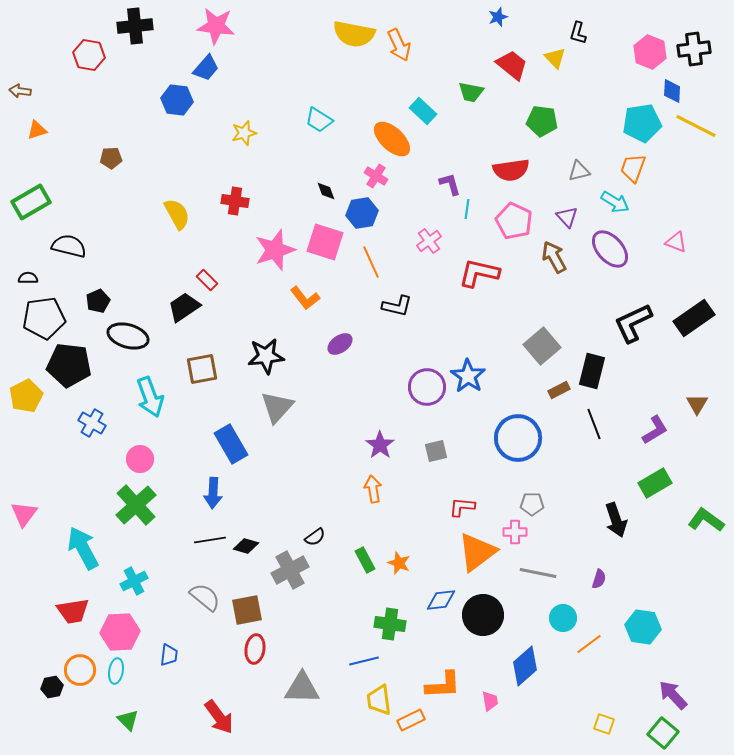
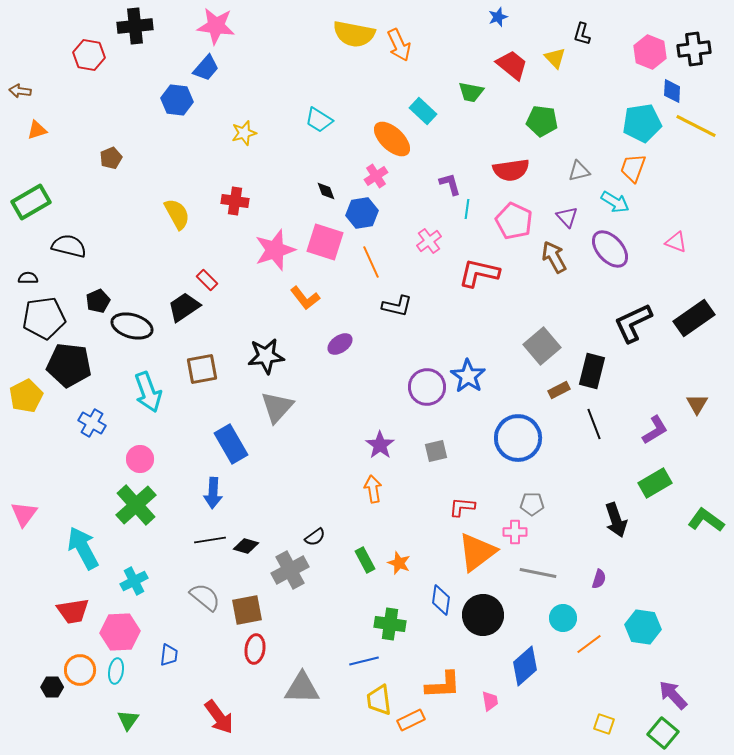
black L-shape at (578, 33): moved 4 px right, 1 px down
brown pentagon at (111, 158): rotated 20 degrees counterclockwise
pink cross at (376, 176): rotated 25 degrees clockwise
black ellipse at (128, 336): moved 4 px right, 10 px up
cyan arrow at (150, 397): moved 2 px left, 5 px up
blue diamond at (441, 600): rotated 76 degrees counterclockwise
black hexagon at (52, 687): rotated 10 degrees clockwise
green triangle at (128, 720): rotated 20 degrees clockwise
